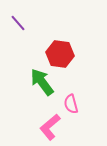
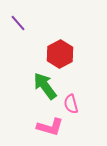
red hexagon: rotated 24 degrees clockwise
green arrow: moved 3 px right, 4 px down
pink L-shape: rotated 124 degrees counterclockwise
